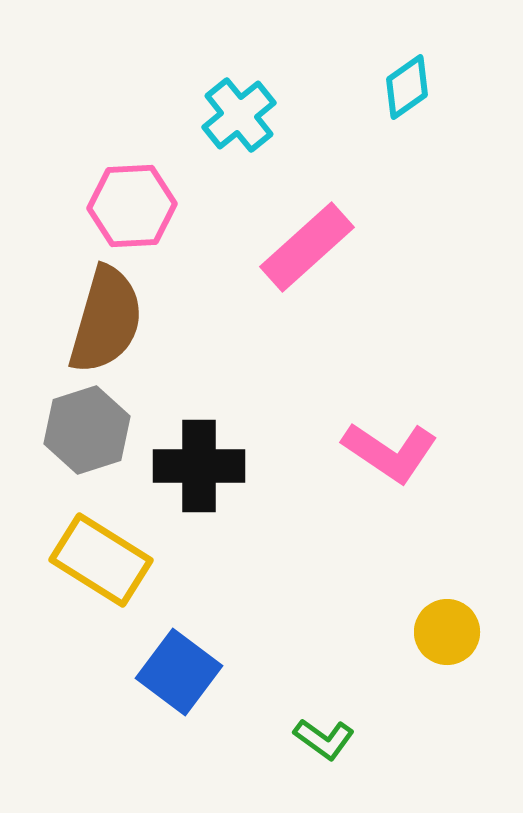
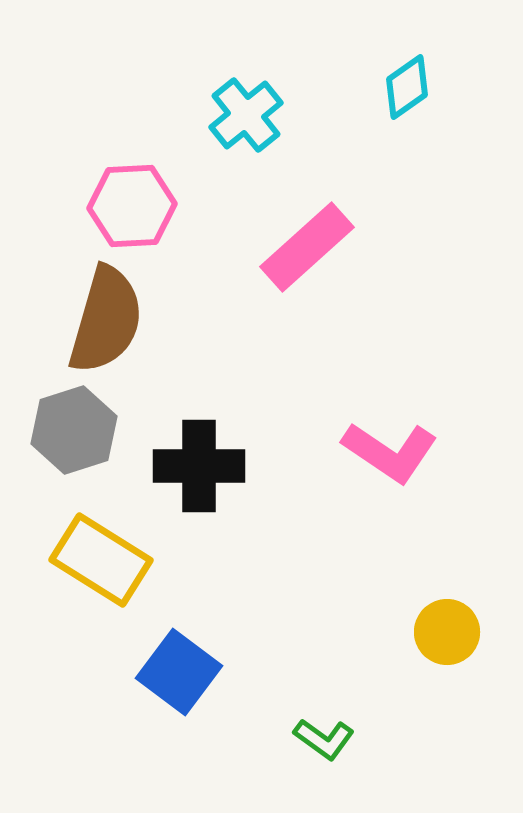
cyan cross: moved 7 px right
gray hexagon: moved 13 px left
